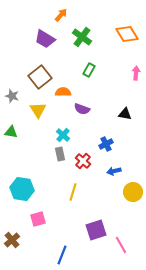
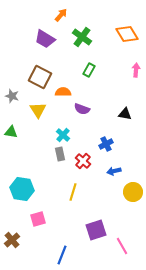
pink arrow: moved 3 px up
brown square: rotated 25 degrees counterclockwise
pink line: moved 1 px right, 1 px down
